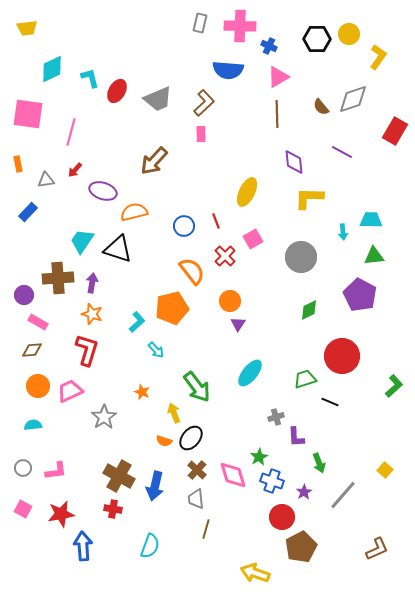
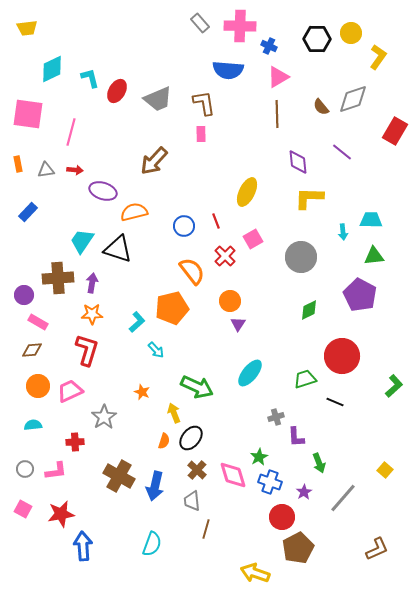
gray rectangle at (200, 23): rotated 54 degrees counterclockwise
yellow circle at (349, 34): moved 2 px right, 1 px up
brown L-shape at (204, 103): rotated 56 degrees counterclockwise
purple line at (342, 152): rotated 10 degrees clockwise
purple diamond at (294, 162): moved 4 px right
red arrow at (75, 170): rotated 126 degrees counterclockwise
gray triangle at (46, 180): moved 10 px up
orange star at (92, 314): rotated 20 degrees counterclockwise
green arrow at (197, 387): rotated 28 degrees counterclockwise
black line at (330, 402): moved 5 px right
orange semicircle at (164, 441): rotated 91 degrees counterclockwise
gray circle at (23, 468): moved 2 px right, 1 px down
blue cross at (272, 481): moved 2 px left, 1 px down
gray line at (343, 495): moved 3 px down
gray trapezoid at (196, 499): moved 4 px left, 2 px down
red cross at (113, 509): moved 38 px left, 67 px up; rotated 12 degrees counterclockwise
cyan semicircle at (150, 546): moved 2 px right, 2 px up
brown pentagon at (301, 547): moved 3 px left, 1 px down
